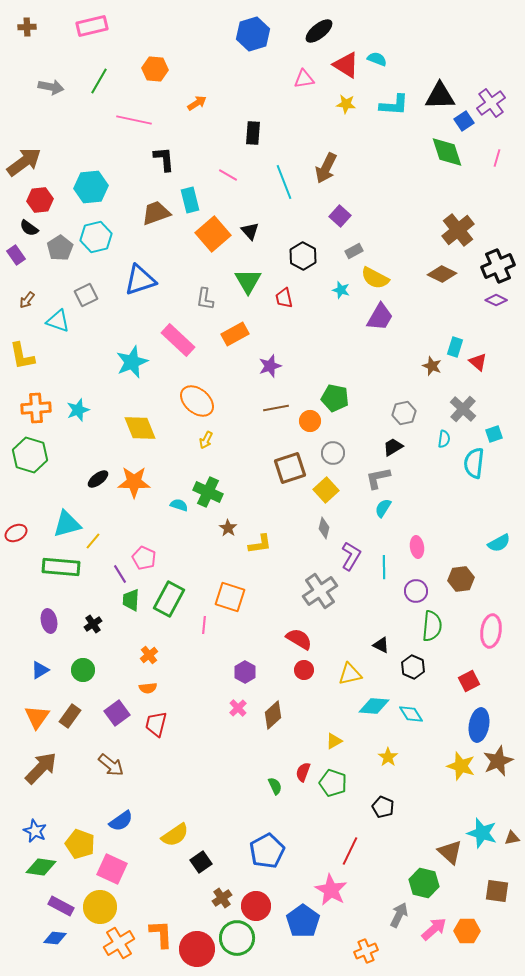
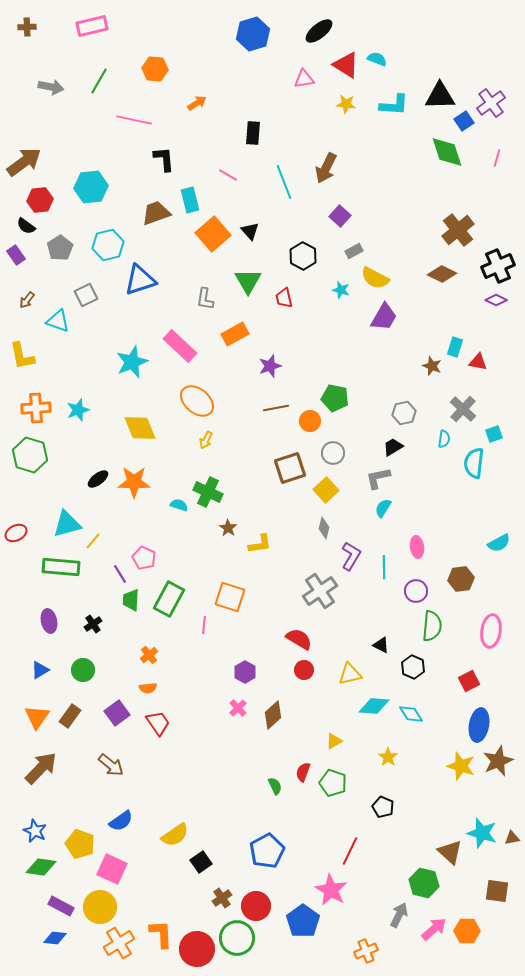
black semicircle at (29, 228): moved 3 px left, 2 px up
cyan hexagon at (96, 237): moved 12 px right, 8 px down
purple trapezoid at (380, 317): moved 4 px right
pink rectangle at (178, 340): moved 2 px right, 6 px down
red triangle at (478, 362): rotated 30 degrees counterclockwise
red trapezoid at (156, 724): moved 2 px right, 1 px up; rotated 132 degrees clockwise
